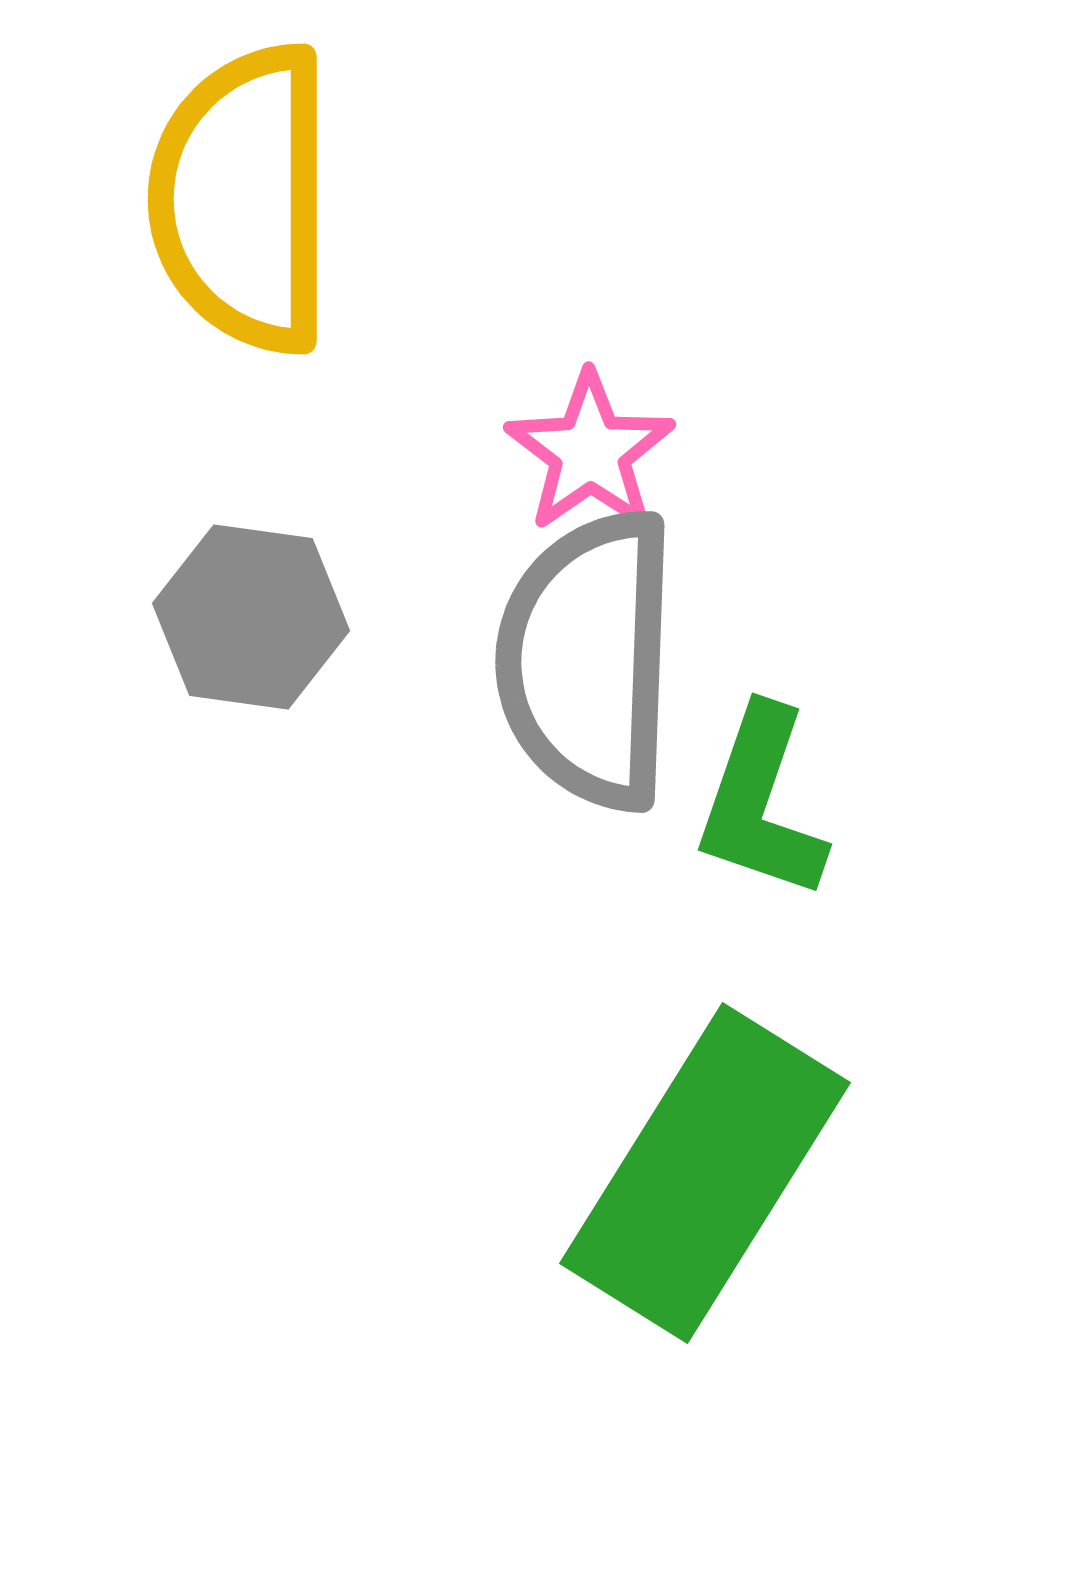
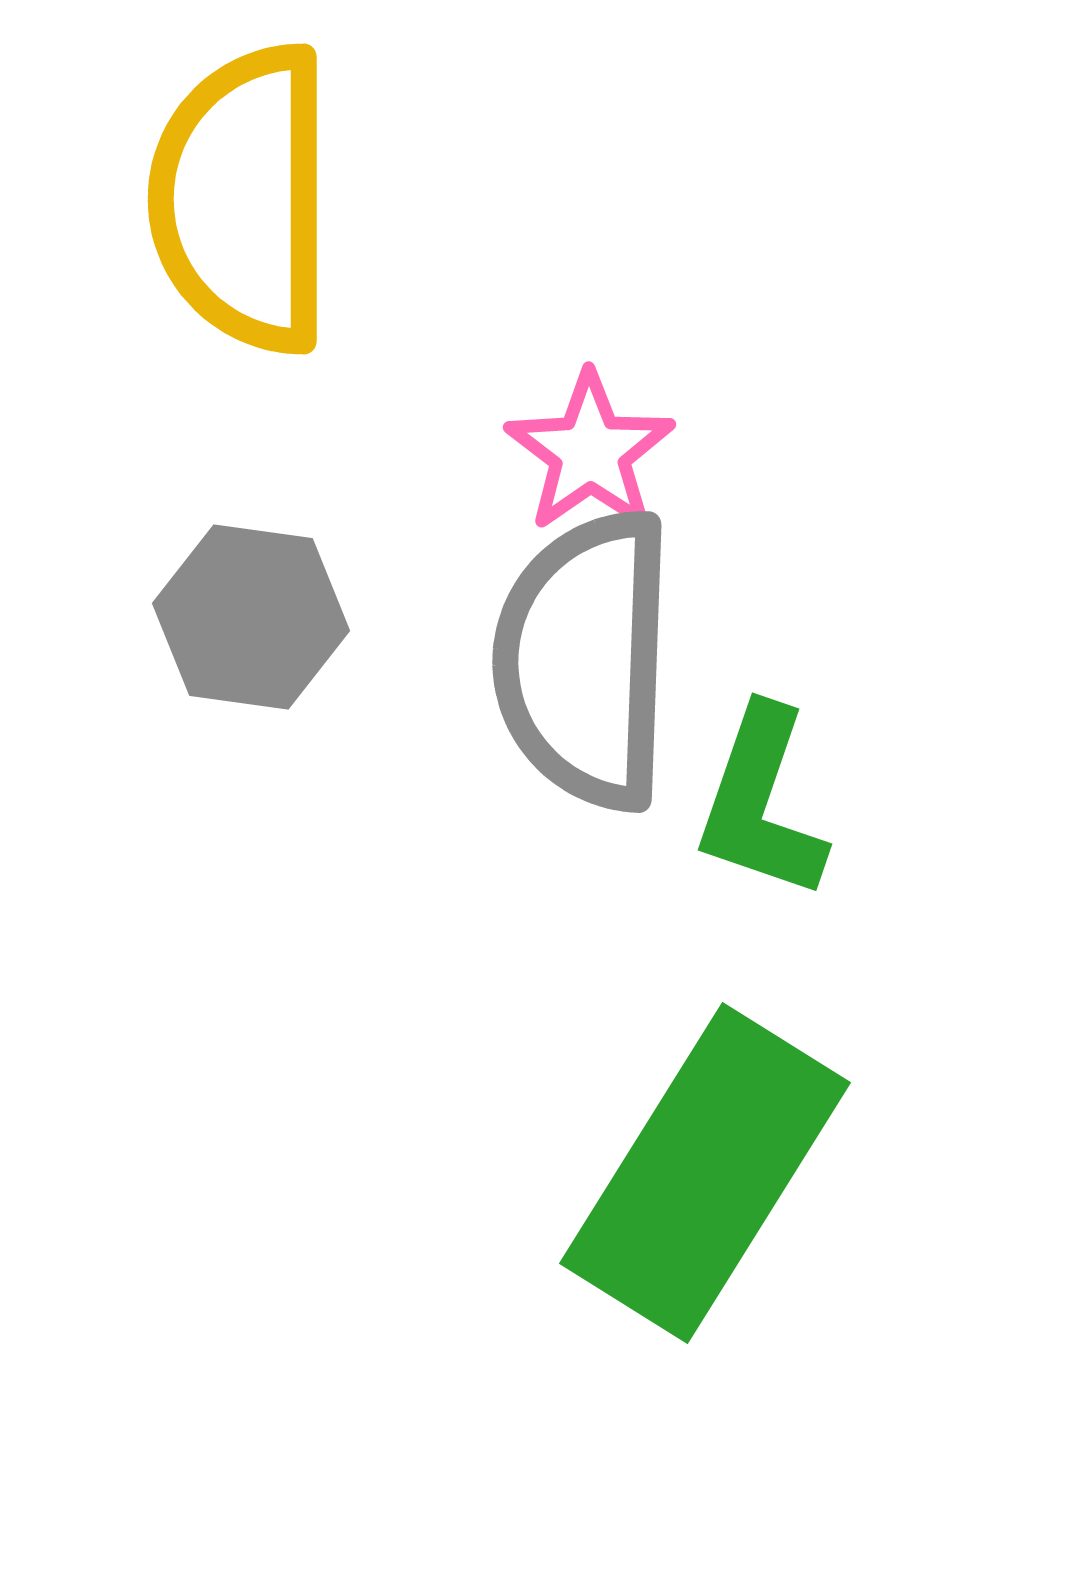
gray semicircle: moved 3 px left
